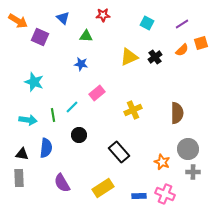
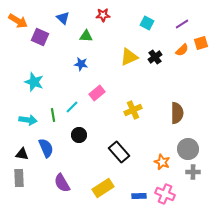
blue semicircle: rotated 30 degrees counterclockwise
